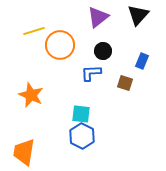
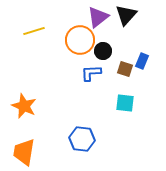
black triangle: moved 12 px left
orange circle: moved 20 px right, 5 px up
brown square: moved 14 px up
orange star: moved 7 px left, 11 px down
cyan square: moved 44 px right, 11 px up
blue hexagon: moved 3 px down; rotated 20 degrees counterclockwise
